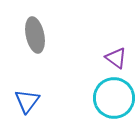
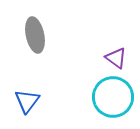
cyan circle: moved 1 px left, 1 px up
